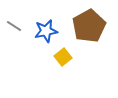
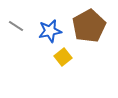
gray line: moved 2 px right
blue star: moved 4 px right
